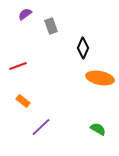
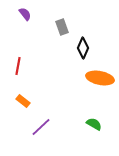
purple semicircle: rotated 88 degrees clockwise
gray rectangle: moved 11 px right, 1 px down
red line: rotated 60 degrees counterclockwise
green semicircle: moved 4 px left, 5 px up
